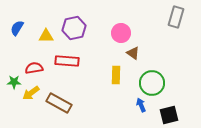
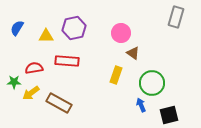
yellow rectangle: rotated 18 degrees clockwise
